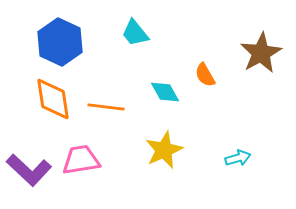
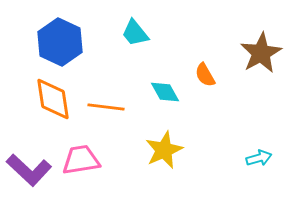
cyan arrow: moved 21 px right
